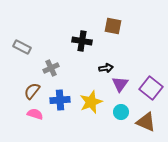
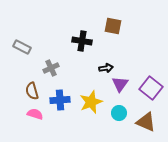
brown semicircle: rotated 54 degrees counterclockwise
cyan circle: moved 2 px left, 1 px down
